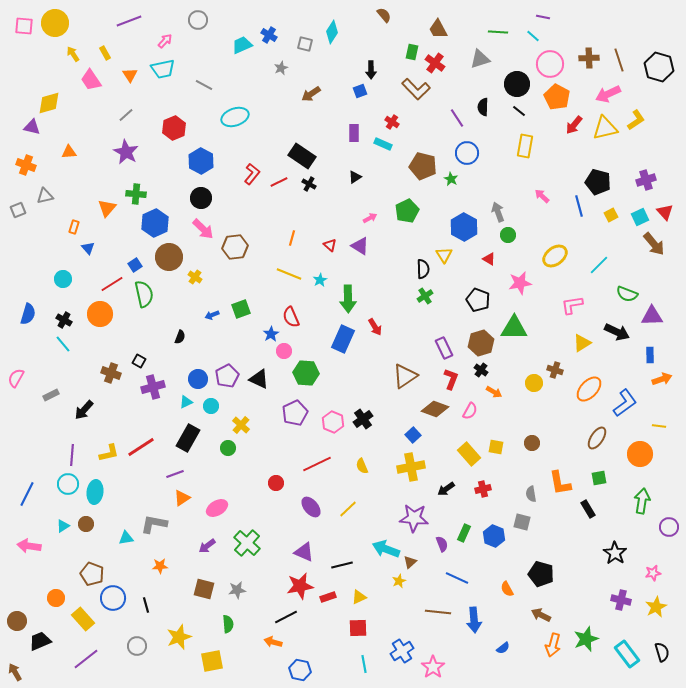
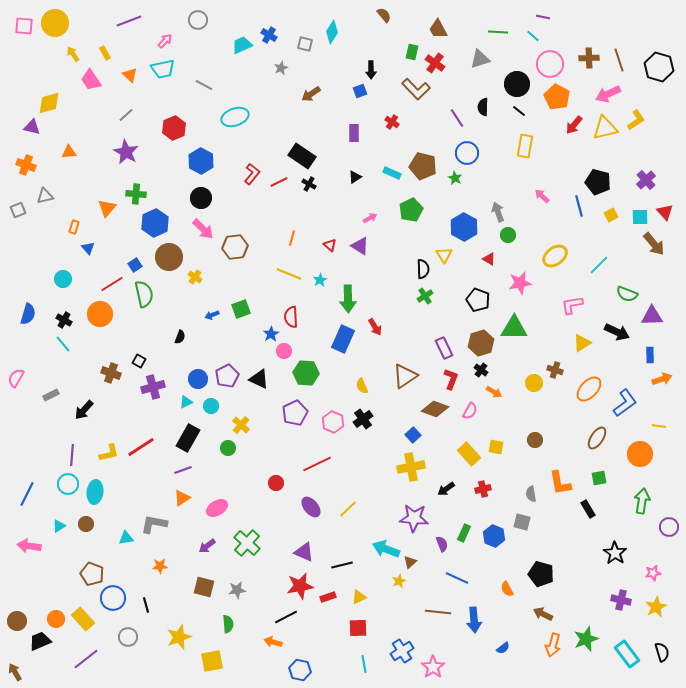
orange triangle at (130, 75): rotated 14 degrees counterclockwise
cyan rectangle at (383, 144): moved 9 px right, 29 px down
green star at (451, 179): moved 4 px right, 1 px up
purple cross at (646, 180): rotated 24 degrees counterclockwise
green pentagon at (407, 211): moved 4 px right, 1 px up
cyan square at (640, 217): rotated 24 degrees clockwise
red semicircle at (291, 317): rotated 20 degrees clockwise
brown circle at (532, 443): moved 3 px right, 3 px up
yellow semicircle at (362, 466): moved 80 px up
purple line at (175, 474): moved 8 px right, 4 px up
cyan triangle at (63, 526): moved 4 px left
brown square at (204, 589): moved 2 px up
orange circle at (56, 598): moved 21 px down
brown arrow at (541, 615): moved 2 px right, 1 px up
gray circle at (137, 646): moved 9 px left, 9 px up
